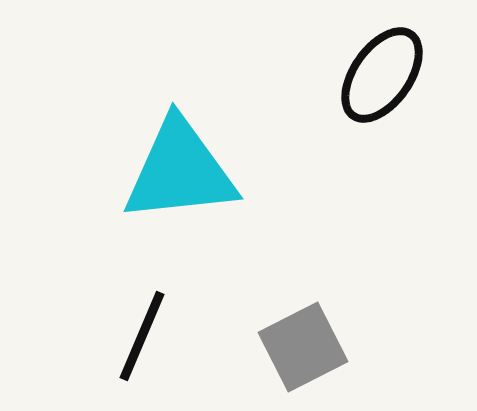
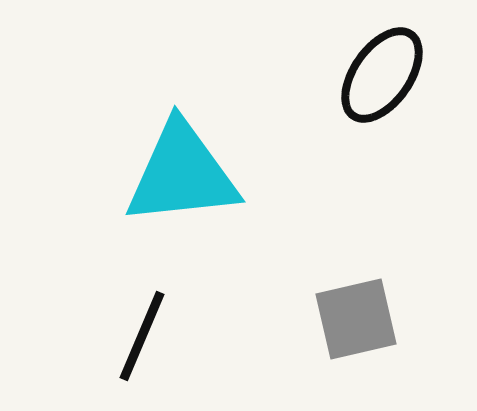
cyan triangle: moved 2 px right, 3 px down
gray square: moved 53 px right, 28 px up; rotated 14 degrees clockwise
